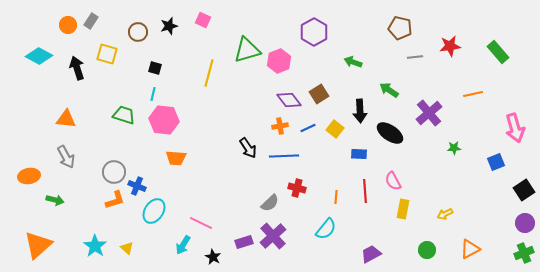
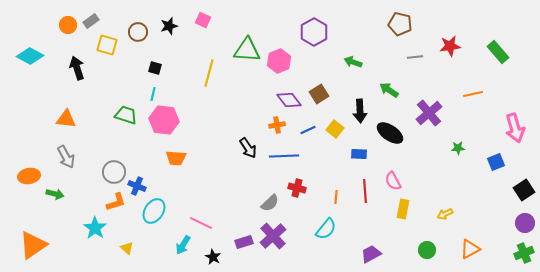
gray rectangle at (91, 21): rotated 21 degrees clockwise
brown pentagon at (400, 28): moved 4 px up
green triangle at (247, 50): rotated 20 degrees clockwise
yellow square at (107, 54): moved 9 px up
cyan diamond at (39, 56): moved 9 px left
green trapezoid at (124, 115): moved 2 px right
orange cross at (280, 126): moved 3 px left, 1 px up
blue line at (308, 128): moved 2 px down
green star at (454, 148): moved 4 px right
green arrow at (55, 200): moved 6 px up
orange L-shape at (115, 200): moved 1 px right, 2 px down
orange triangle at (38, 245): moved 5 px left; rotated 8 degrees clockwise
cyan star at (95, 246): moved 18 px up
